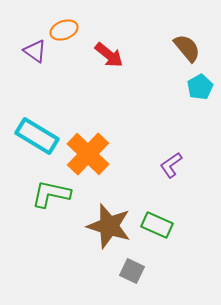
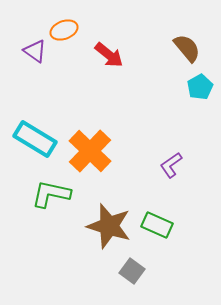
cyan rectangle: moved 2 px left, 3 px down
orange cross: moved 2 px right, 3 px up
gray square: rotated 10 degrees clockwise
